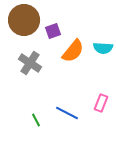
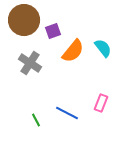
cyan semicircle: rotated 132 degrees counterclockwise
